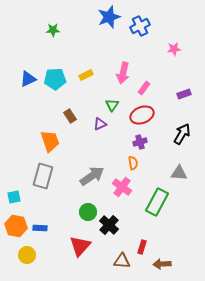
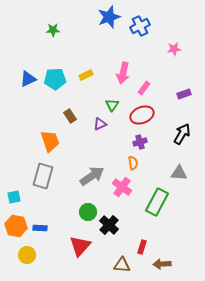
brown triangle: moved 4 px down
